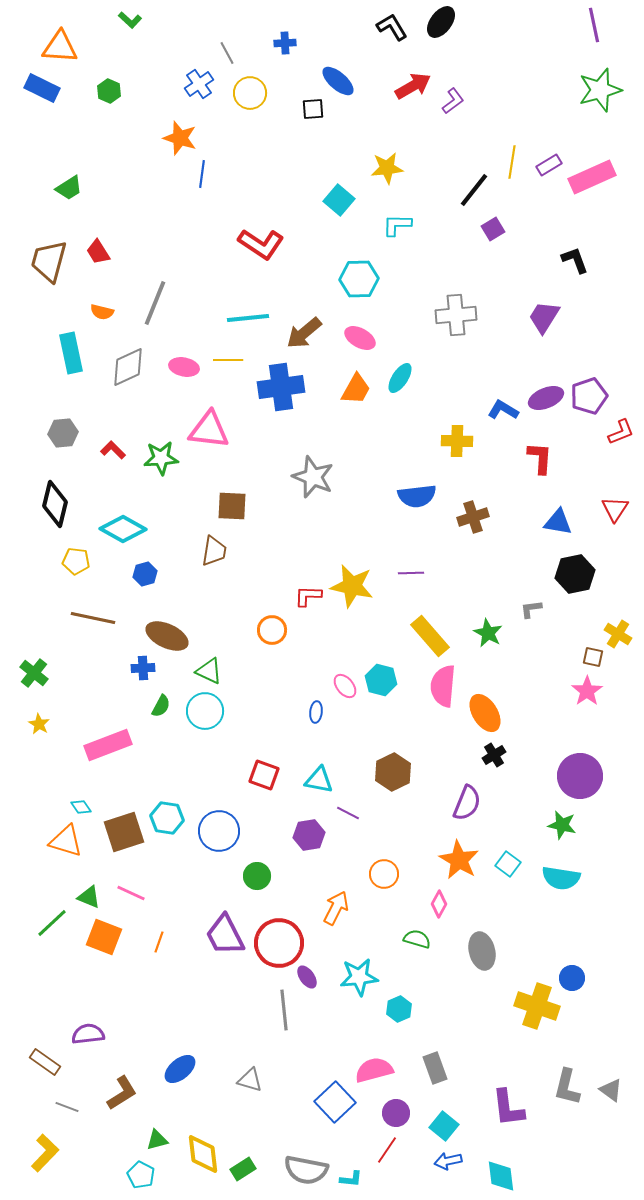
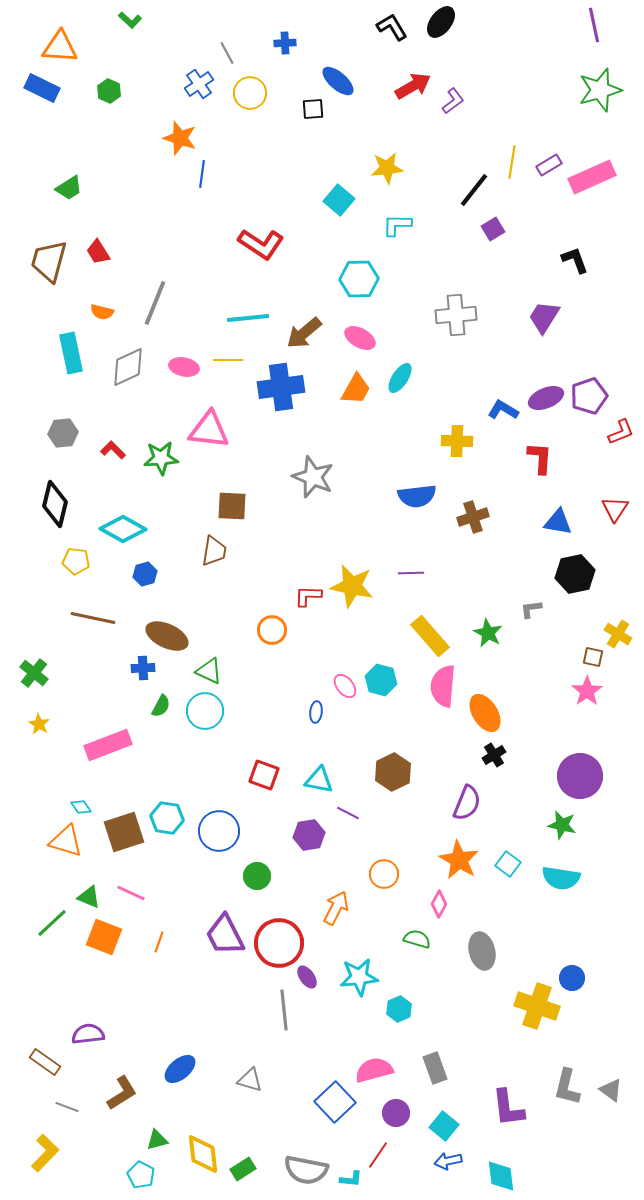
red line at (387, 1150): moved 9 px left, 5 px down
